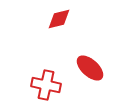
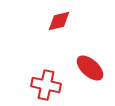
red diamond: moved 2 px down
